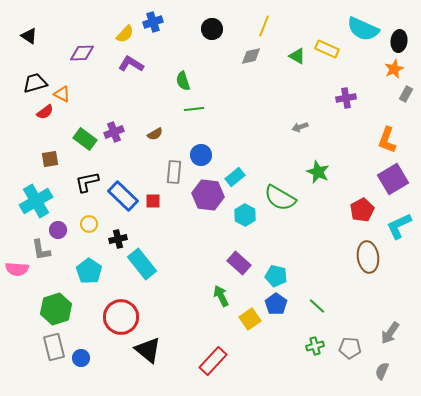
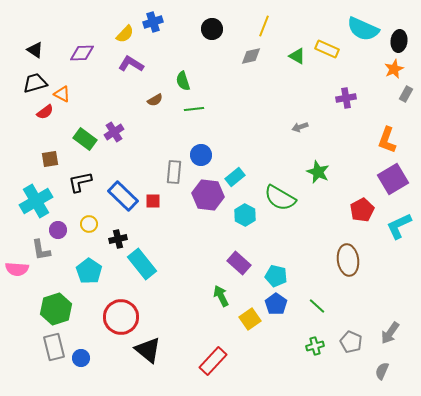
black triangle at (29, 36): moved 6 px right, 14 px down
purple cross at (114, 132): rotated 12 degrees counterclockwise
brown semicircle at (155, 134): moved 34 px up
black L-shape at (87, 182): moved 7 px left
brown ellipse at (368, 257): moved 20 px left, 3 px down
gray pentagon at (350, 348): moved 1 px right, 6 px up; rotated 20 degrees clockwise
